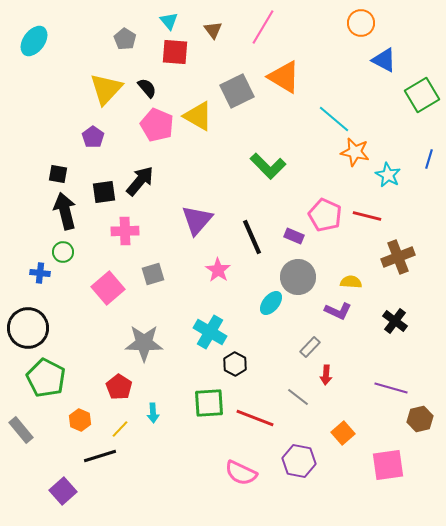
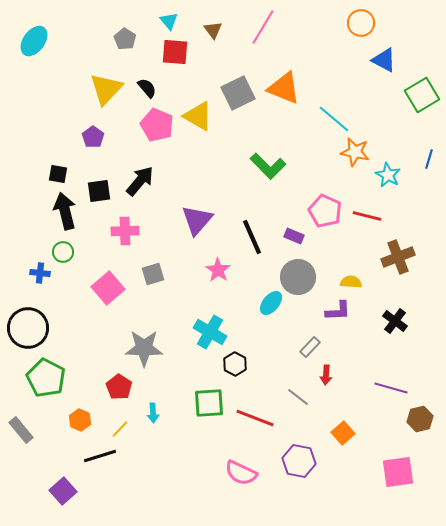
orange triangle at (284, 77): moved 11 px down; rotated 9 degrees counterclockwise
gray square at (237, 91): moved 1 px right, 2 px down
black square at (104, 192): moved 5 px left, 1 px up
pink pentagon at (325, 215): moved 4 px up
purple L-shape at (338, 311): rotated 28 degrees counterclockwise
gray star at (144, 343): moved 5 px down
pink square at (388, 465): moved 10 px right, 7 px down
